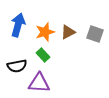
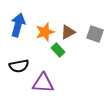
green rectangle: moved 15 px right, 5 px up
black semicircle: moved 2 px right
purple triangle: moved 4 px right
